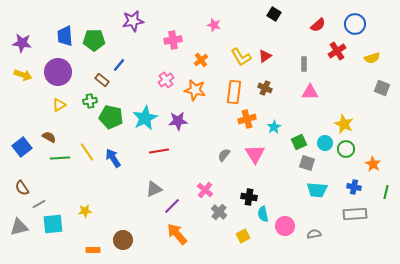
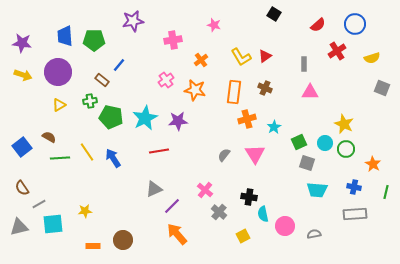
orange rectangle at (93, 250): moved 4 px up
